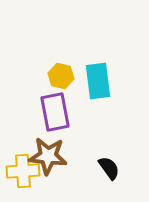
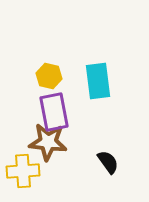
yellow hexagon: moved 12 px left
purple rectangle: moved 1 px left
brown star: moved 14 px up
black semicircle: moved 1 px left, 6 px up
